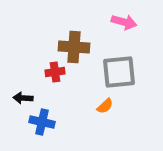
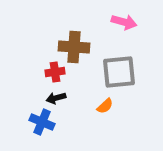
black arrow: moved 33 px right; rotated 18 degrees counterclockwise
blue cross: rotated 10 degrees clockwise
